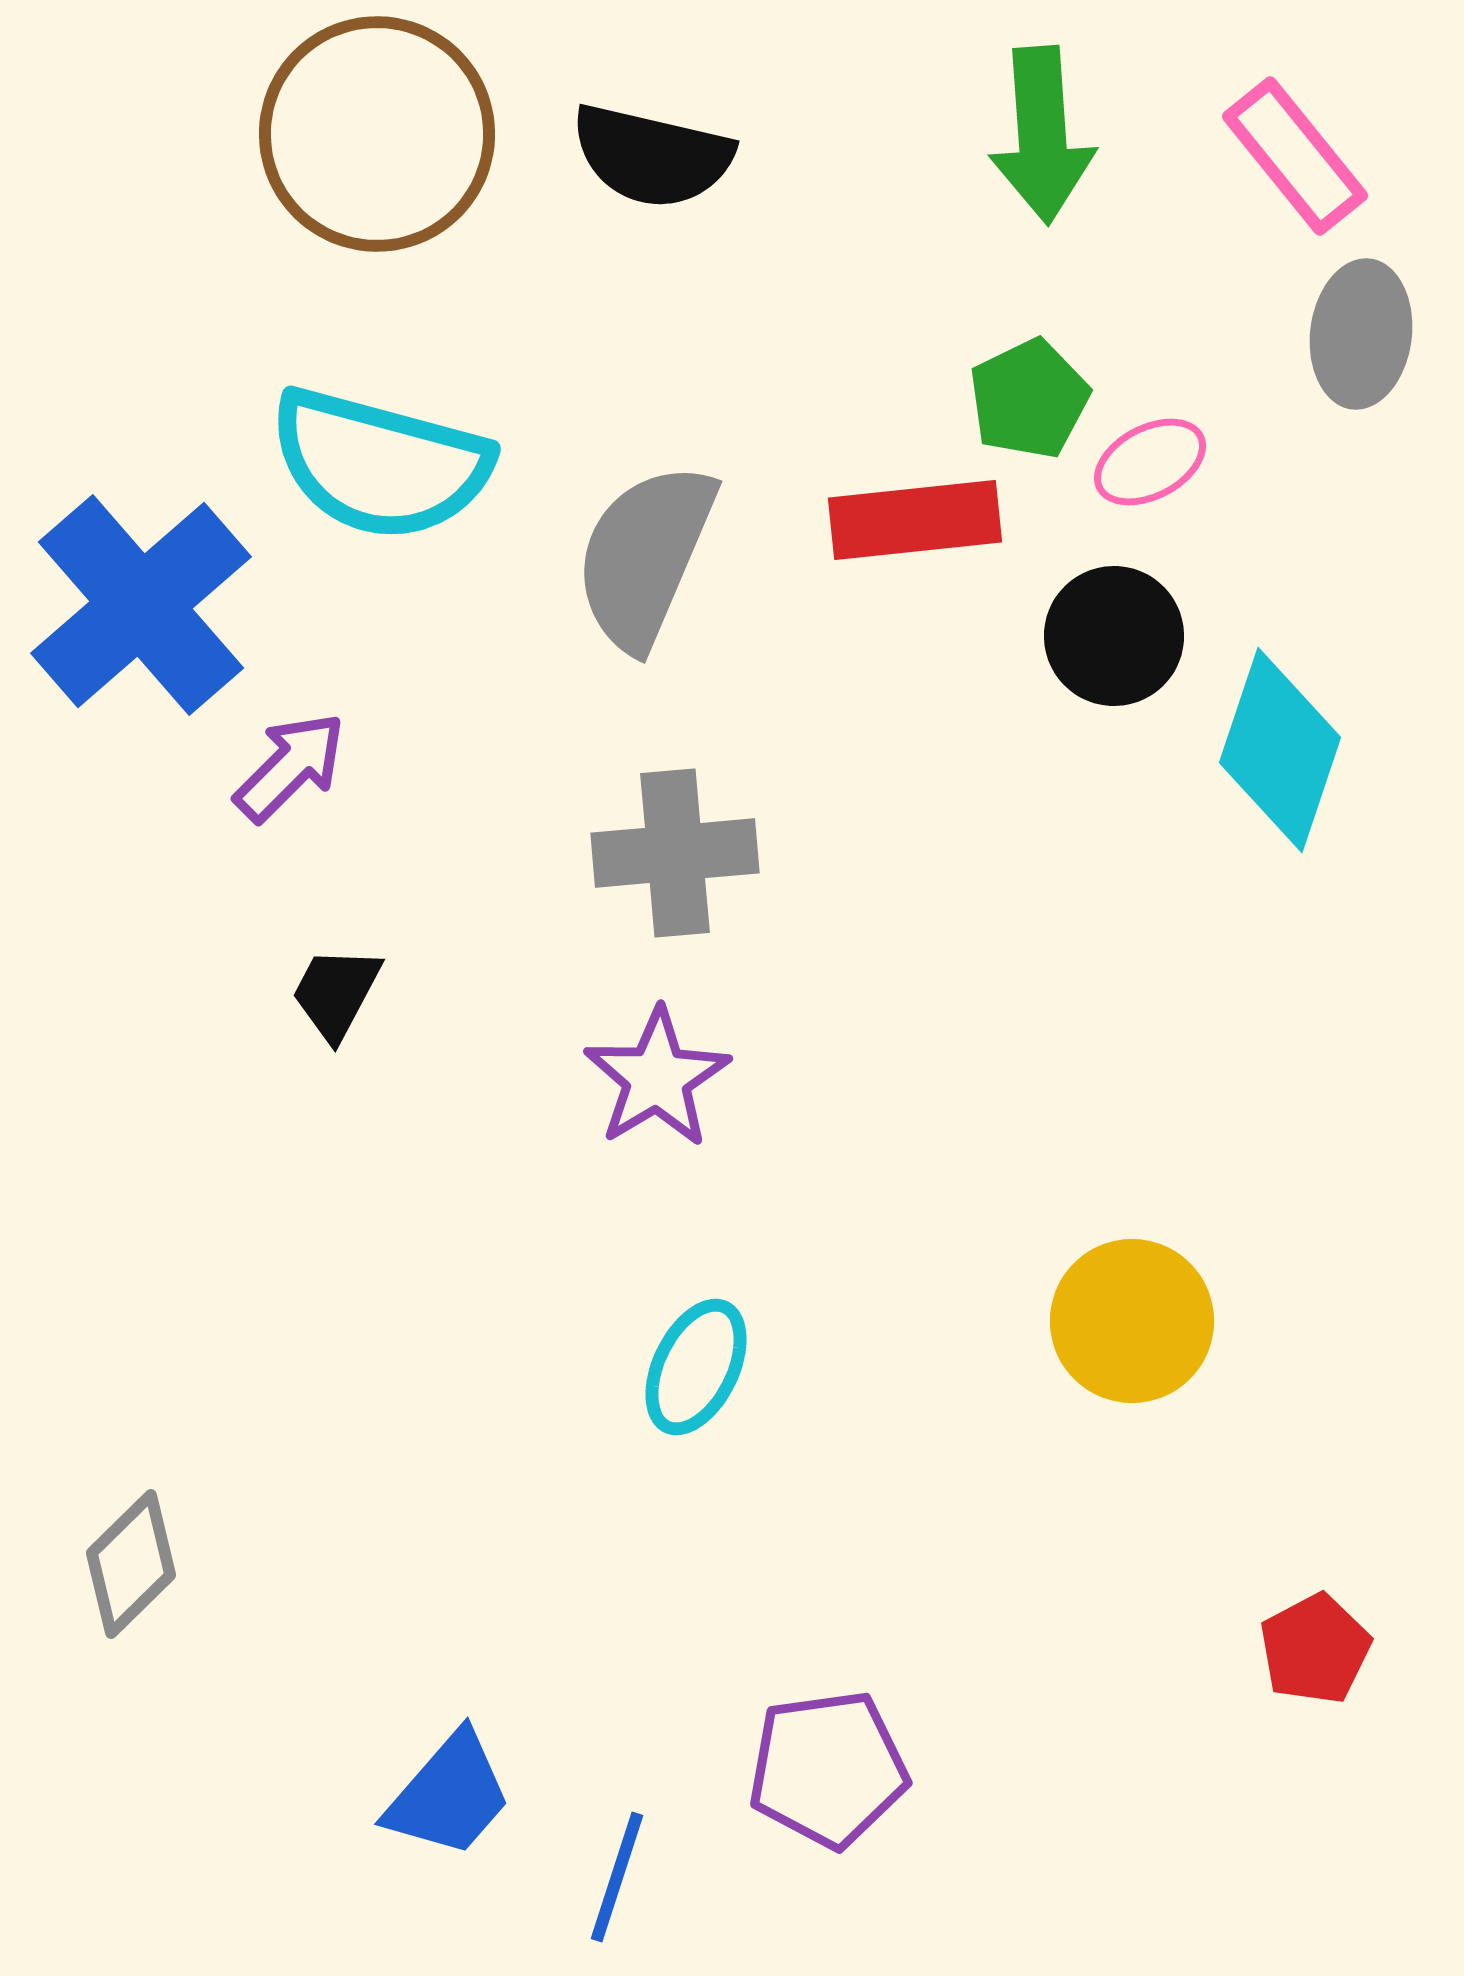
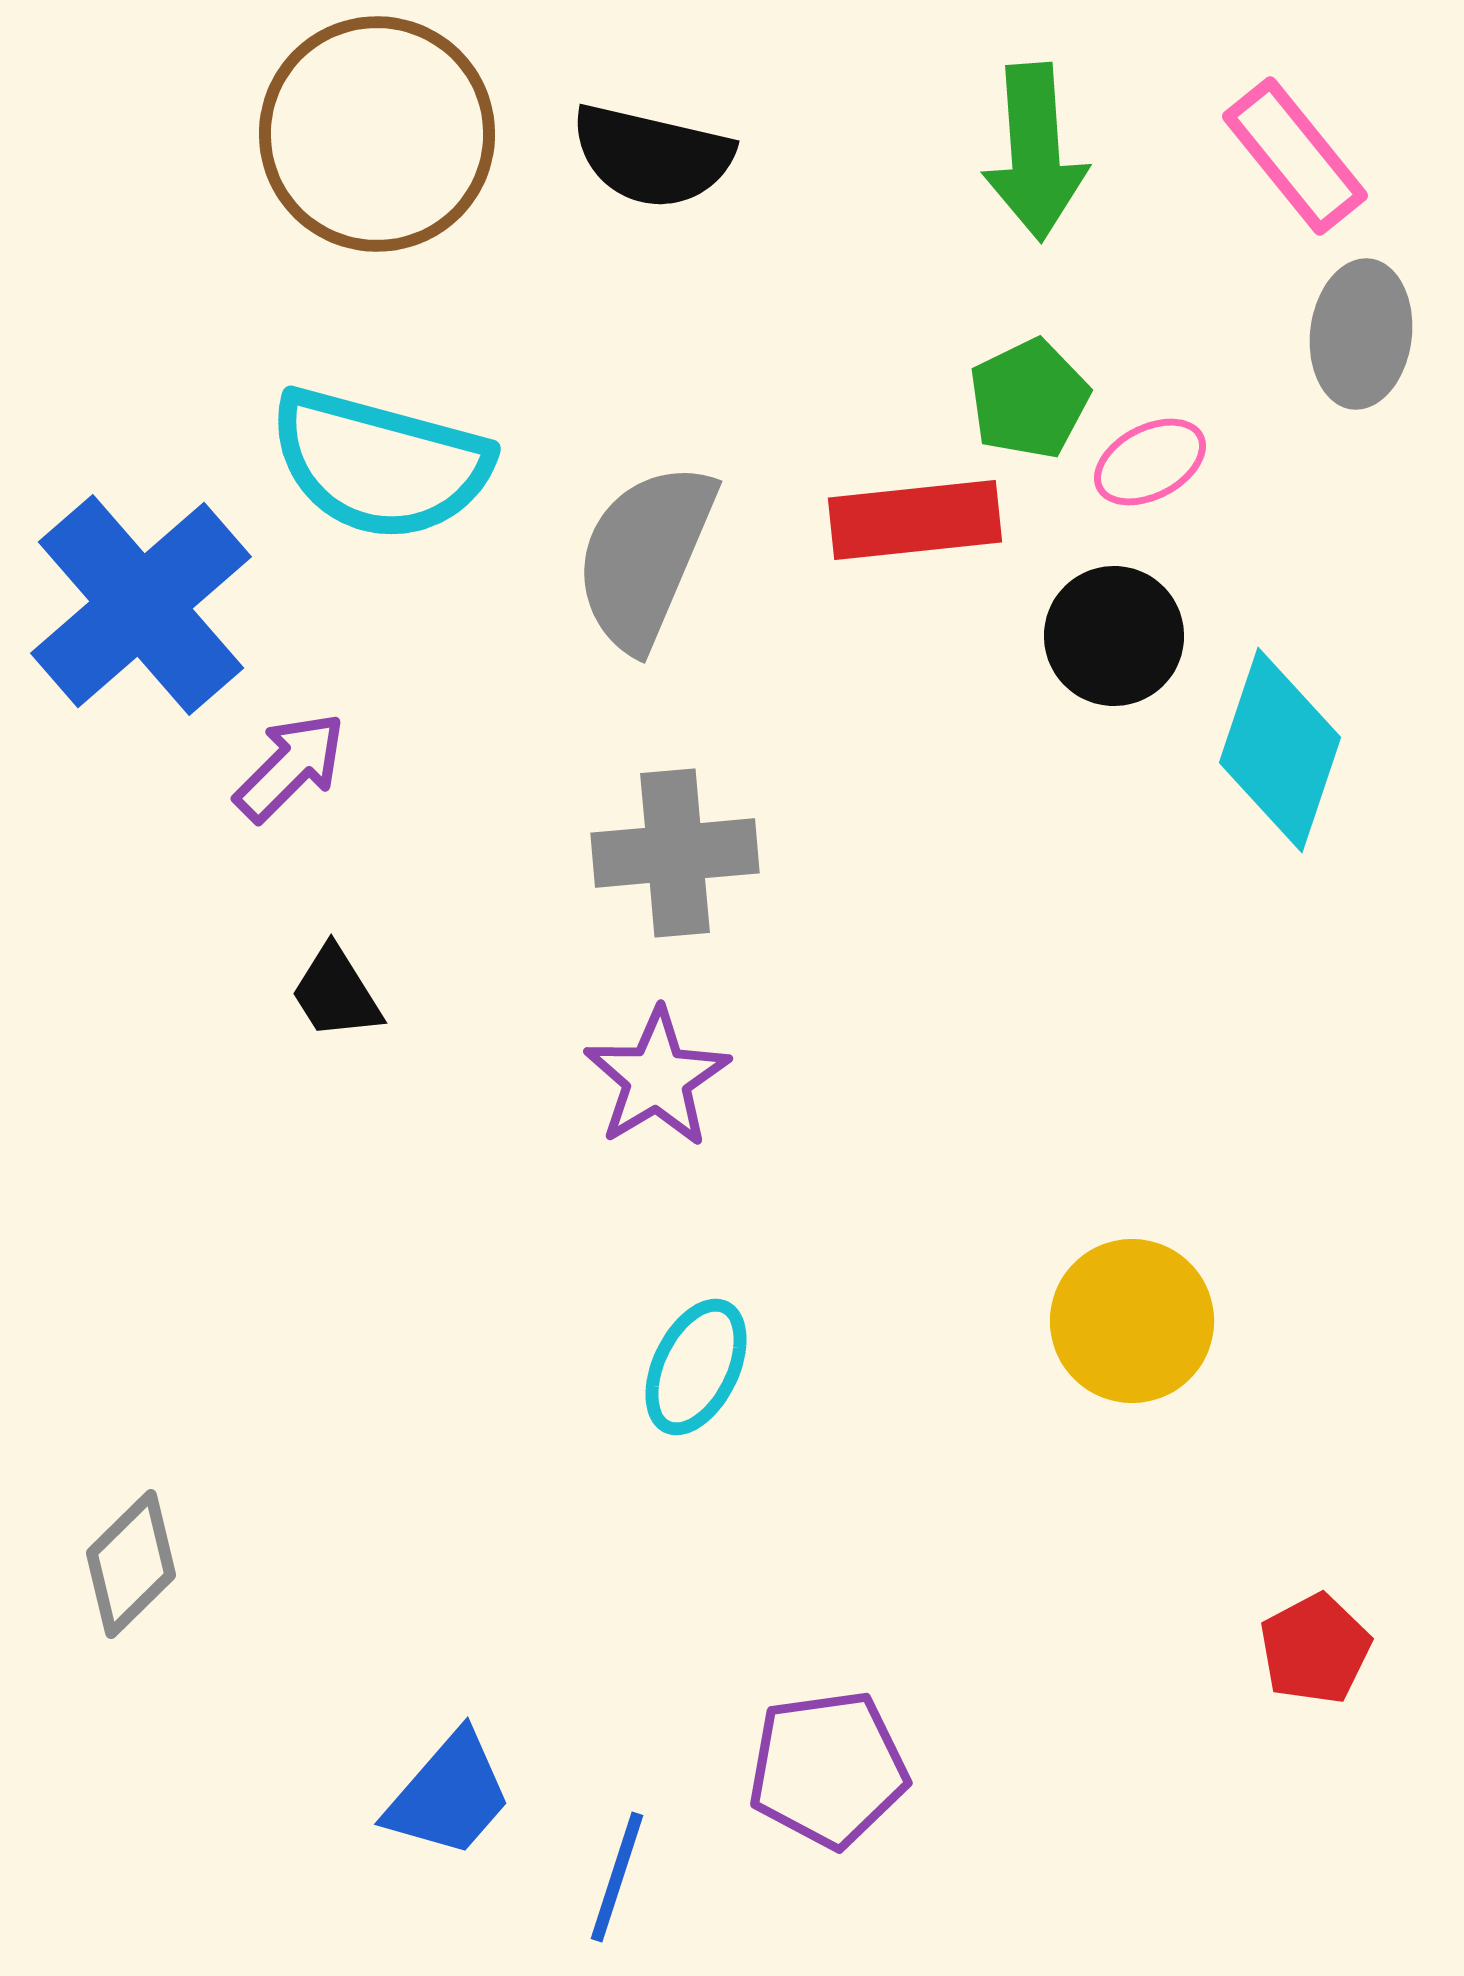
green arrow: moved 7 px left, 17 px down
black trapezoid: rotated 60 degrees counterclockwise
